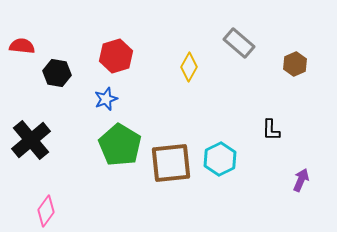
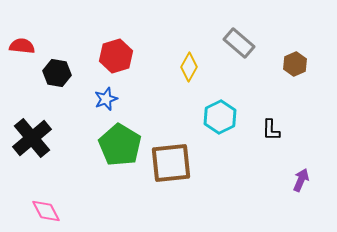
black cross: moved 1 px right, 2 px up
cyan hexagon: moved 42 px up
pink diamond: rotated 64 degrees counterclockwise
